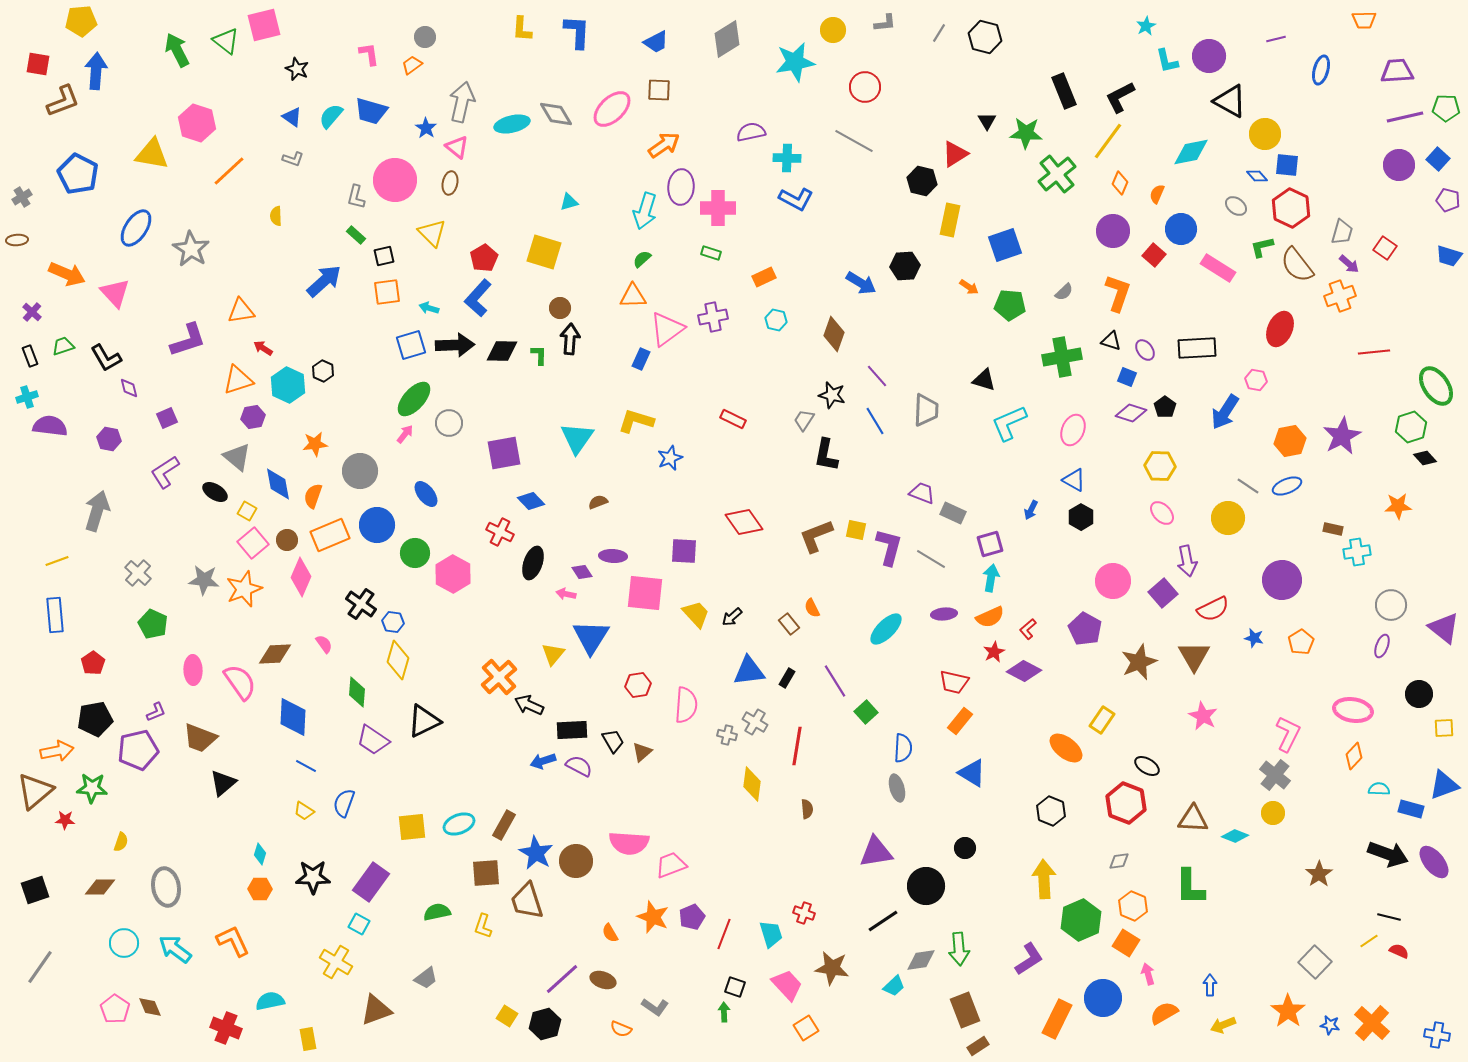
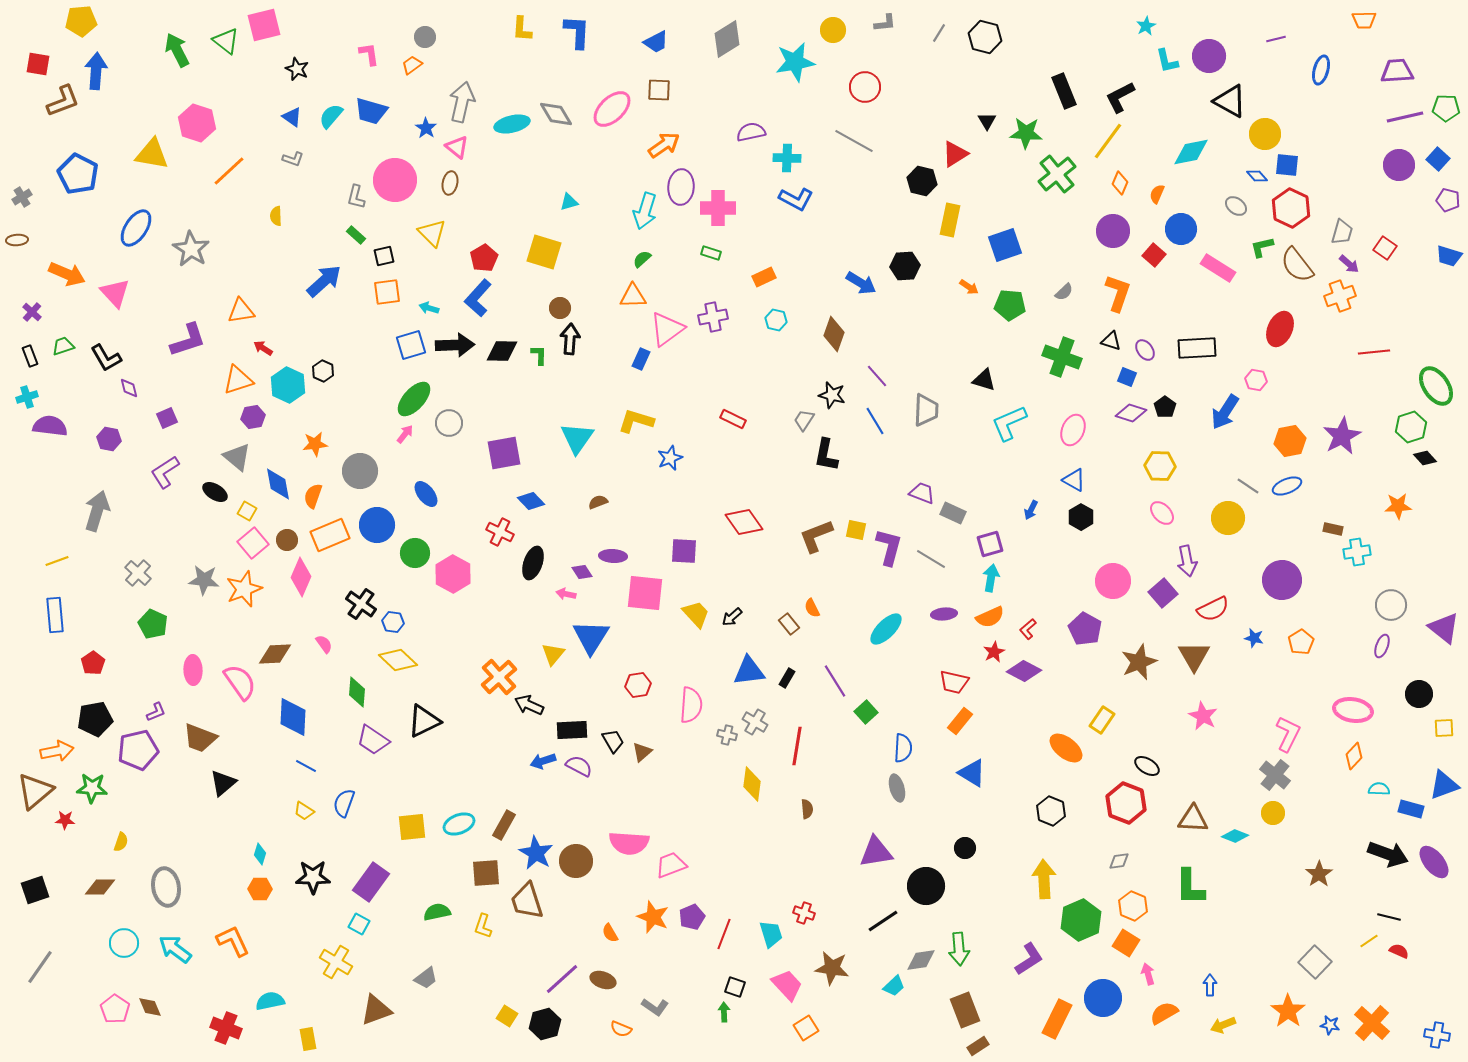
green cross at (1062, 357): rotated 30 degrees clockwise
yellow diamond at (398, 660): rotated 63 degrees counterclockwise
pink semicircle at (686, 705): moved 5 px right
